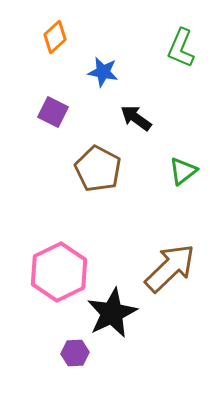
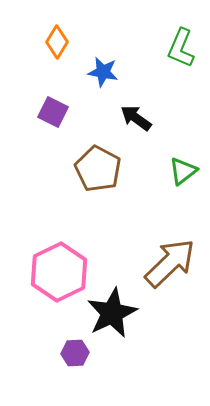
orange diamond: moved 2 px right, 5 px down; rotated 16 degrees counterclockwise
brown arrow: moved 5 px up
